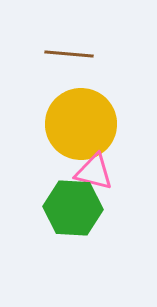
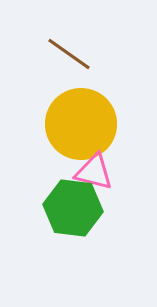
brown line: rotated 30 degrees clockwise
green hexagon: rotated 4 degrees clockwise
